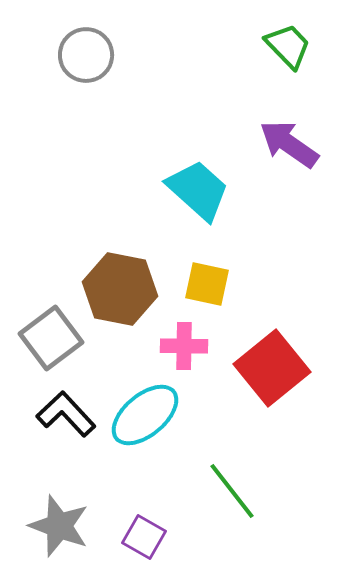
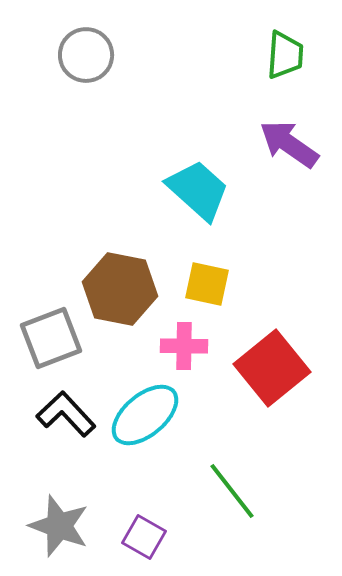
green trapezoid: moved 3 px left, 9 px down; rotated 48 degrees clockwise
gray square: rotated 16 degrees clockwise
